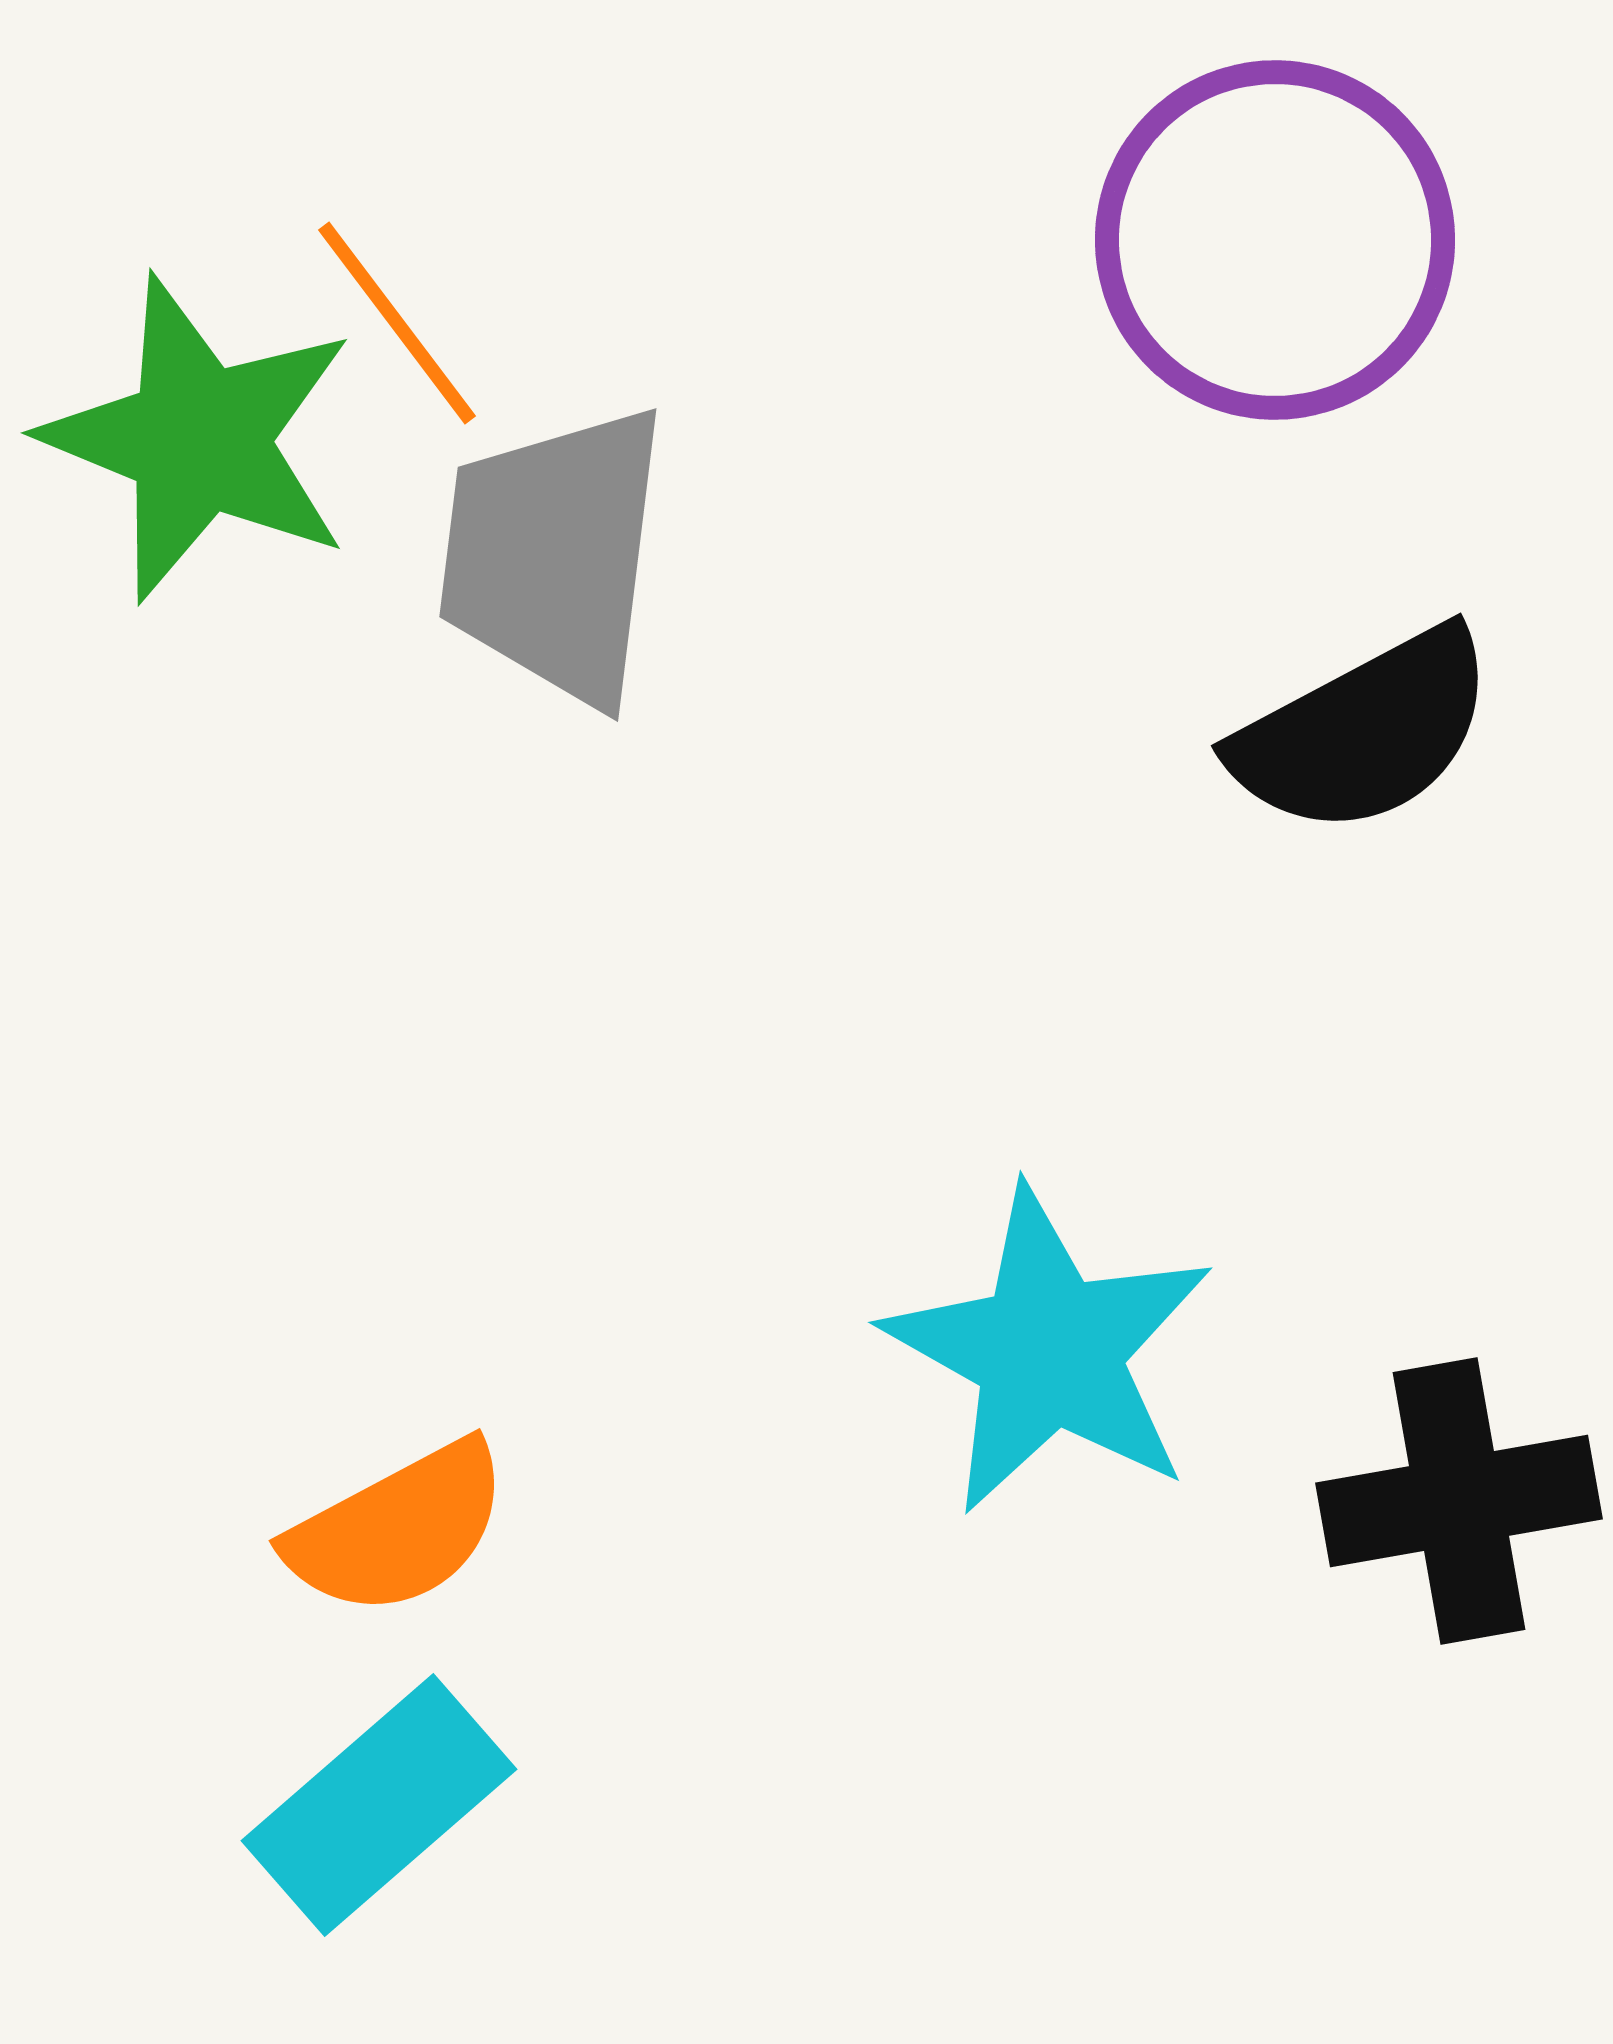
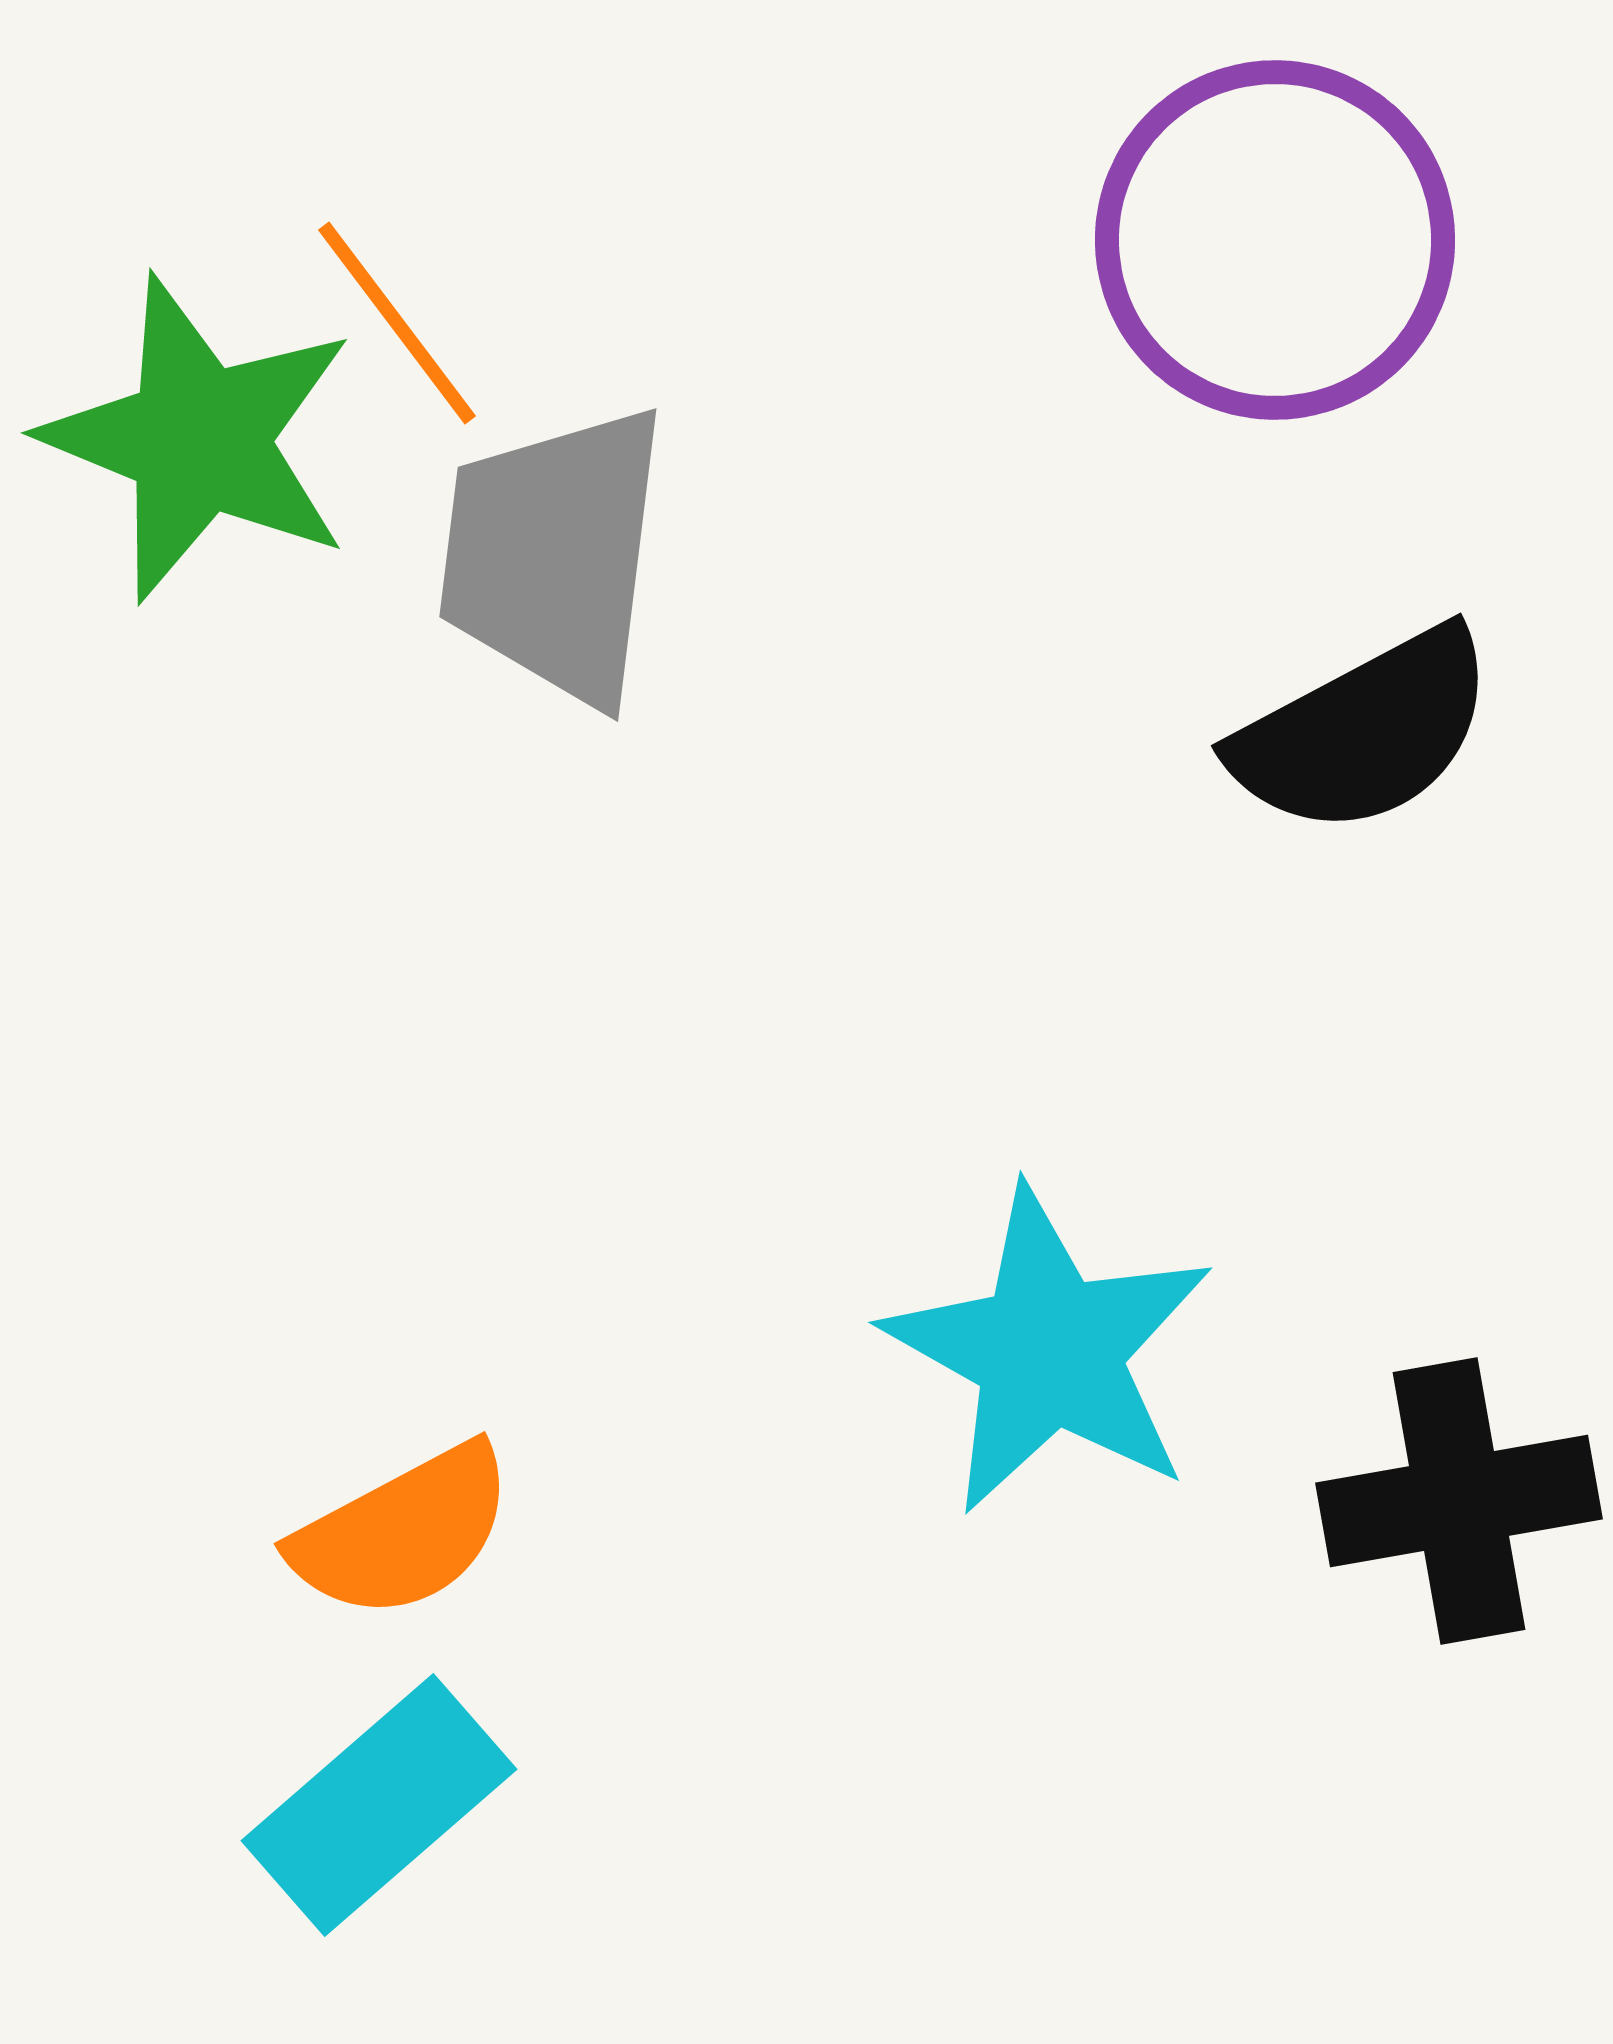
orange semicircle: moved 5 px right, 3 px down
